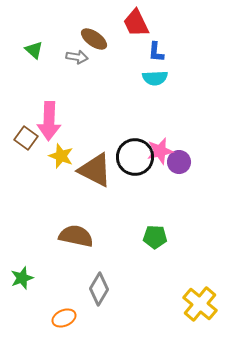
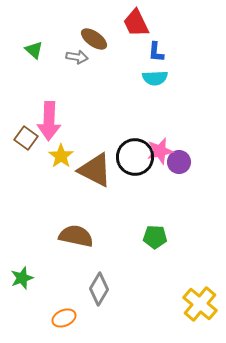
yellow star: rotated 15 degrees clockwise
